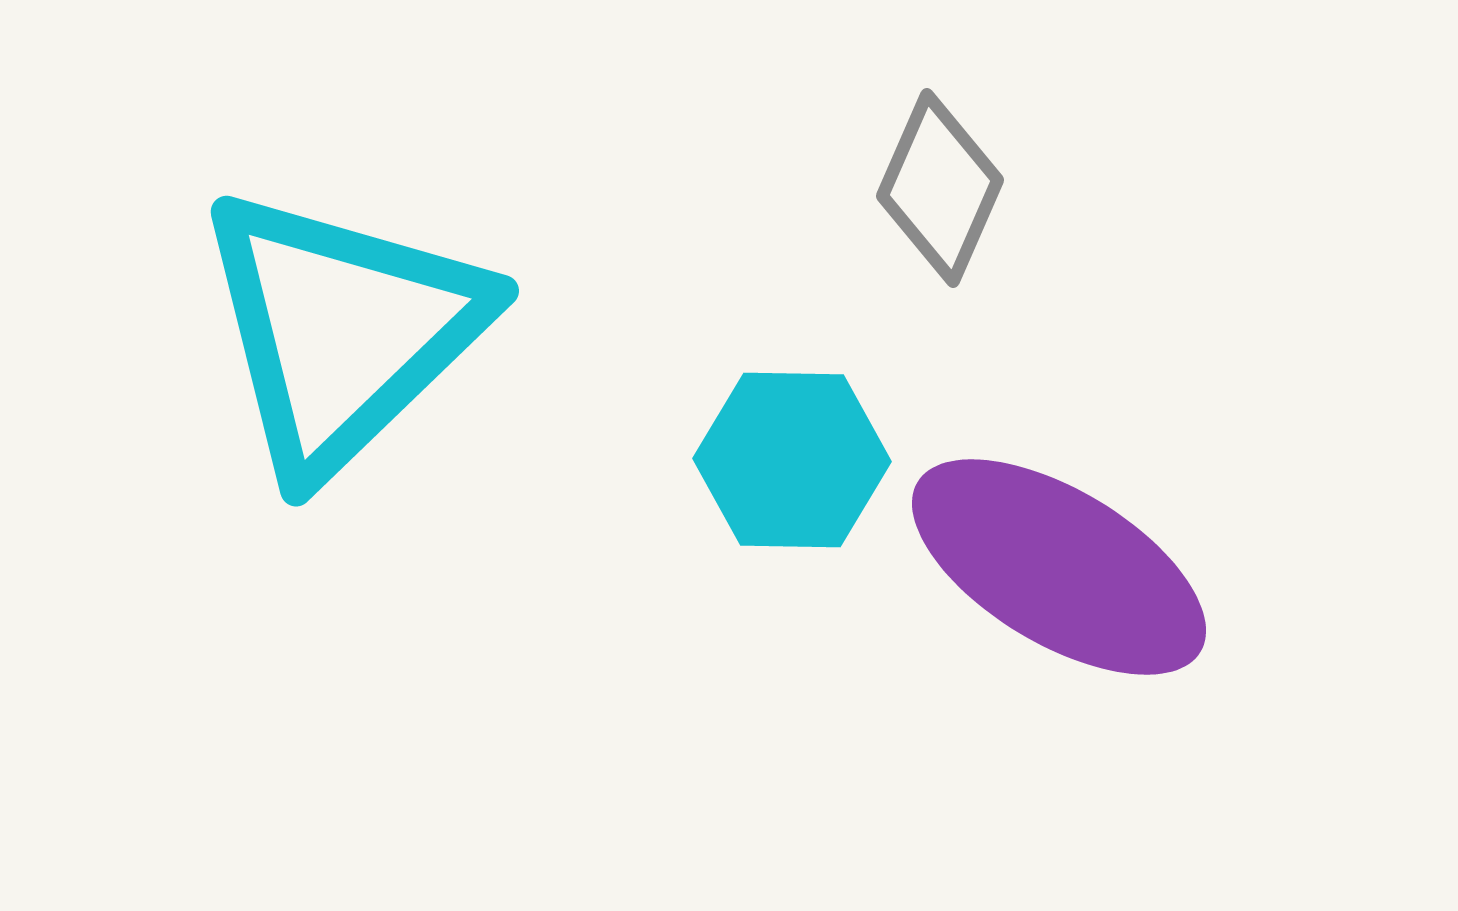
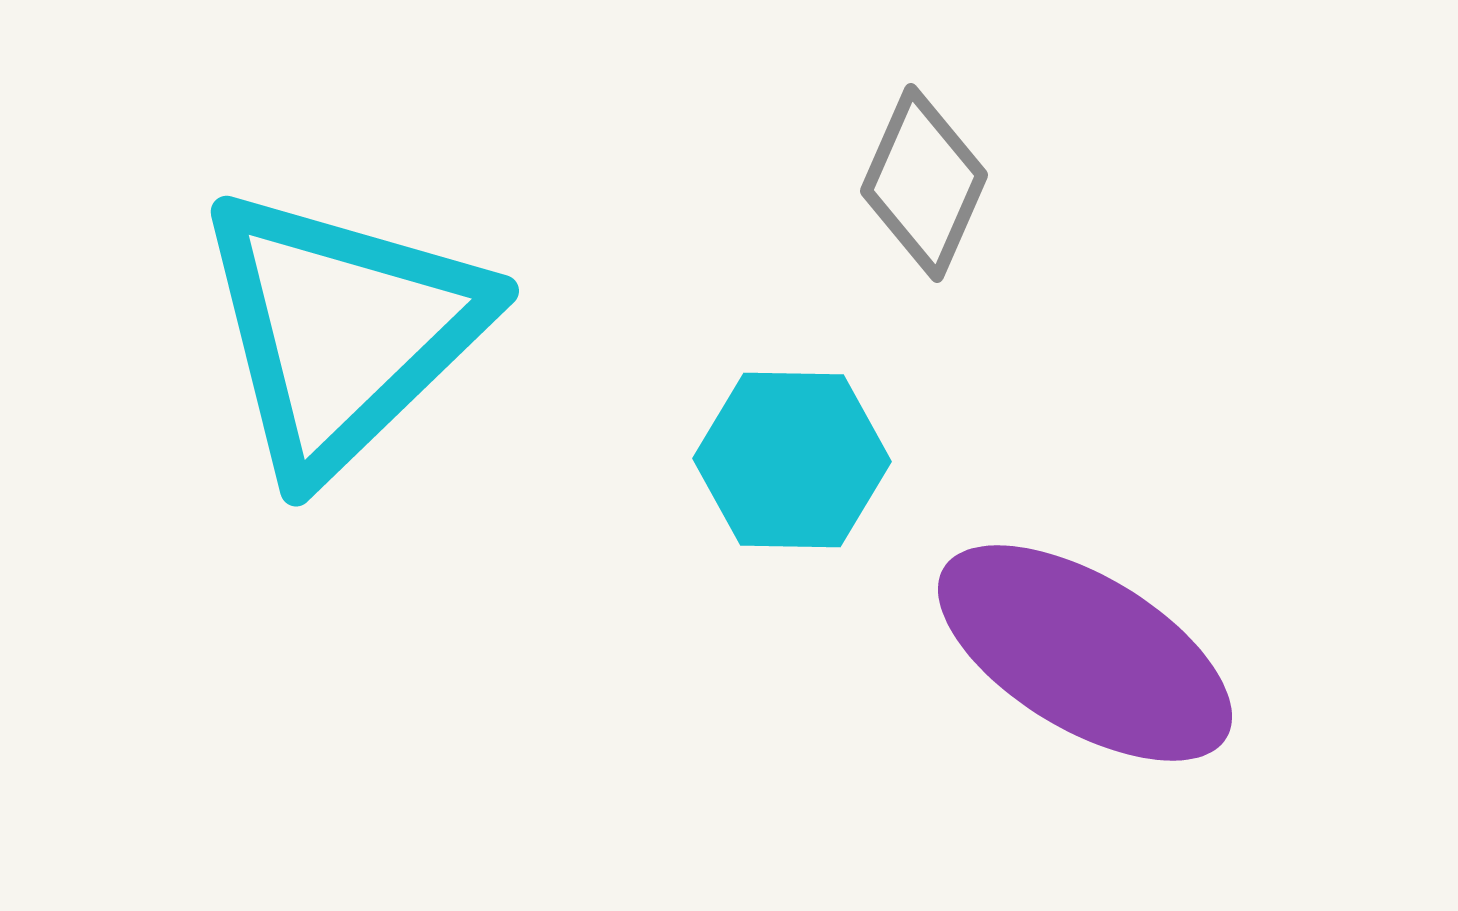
gray diamond: moved 16 px left, 5 px up
purple ellipse: moved 26 px right, 86 px down
